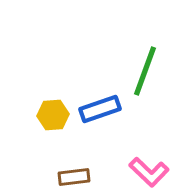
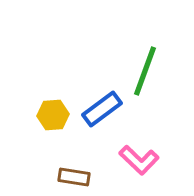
blue rectangle: moved 2 px right; rotated 18 degrees counterclockwise
pink L-shape: moved 10 px left, 12 px up
brown rectangle: rotated 16 degrees clockwise
